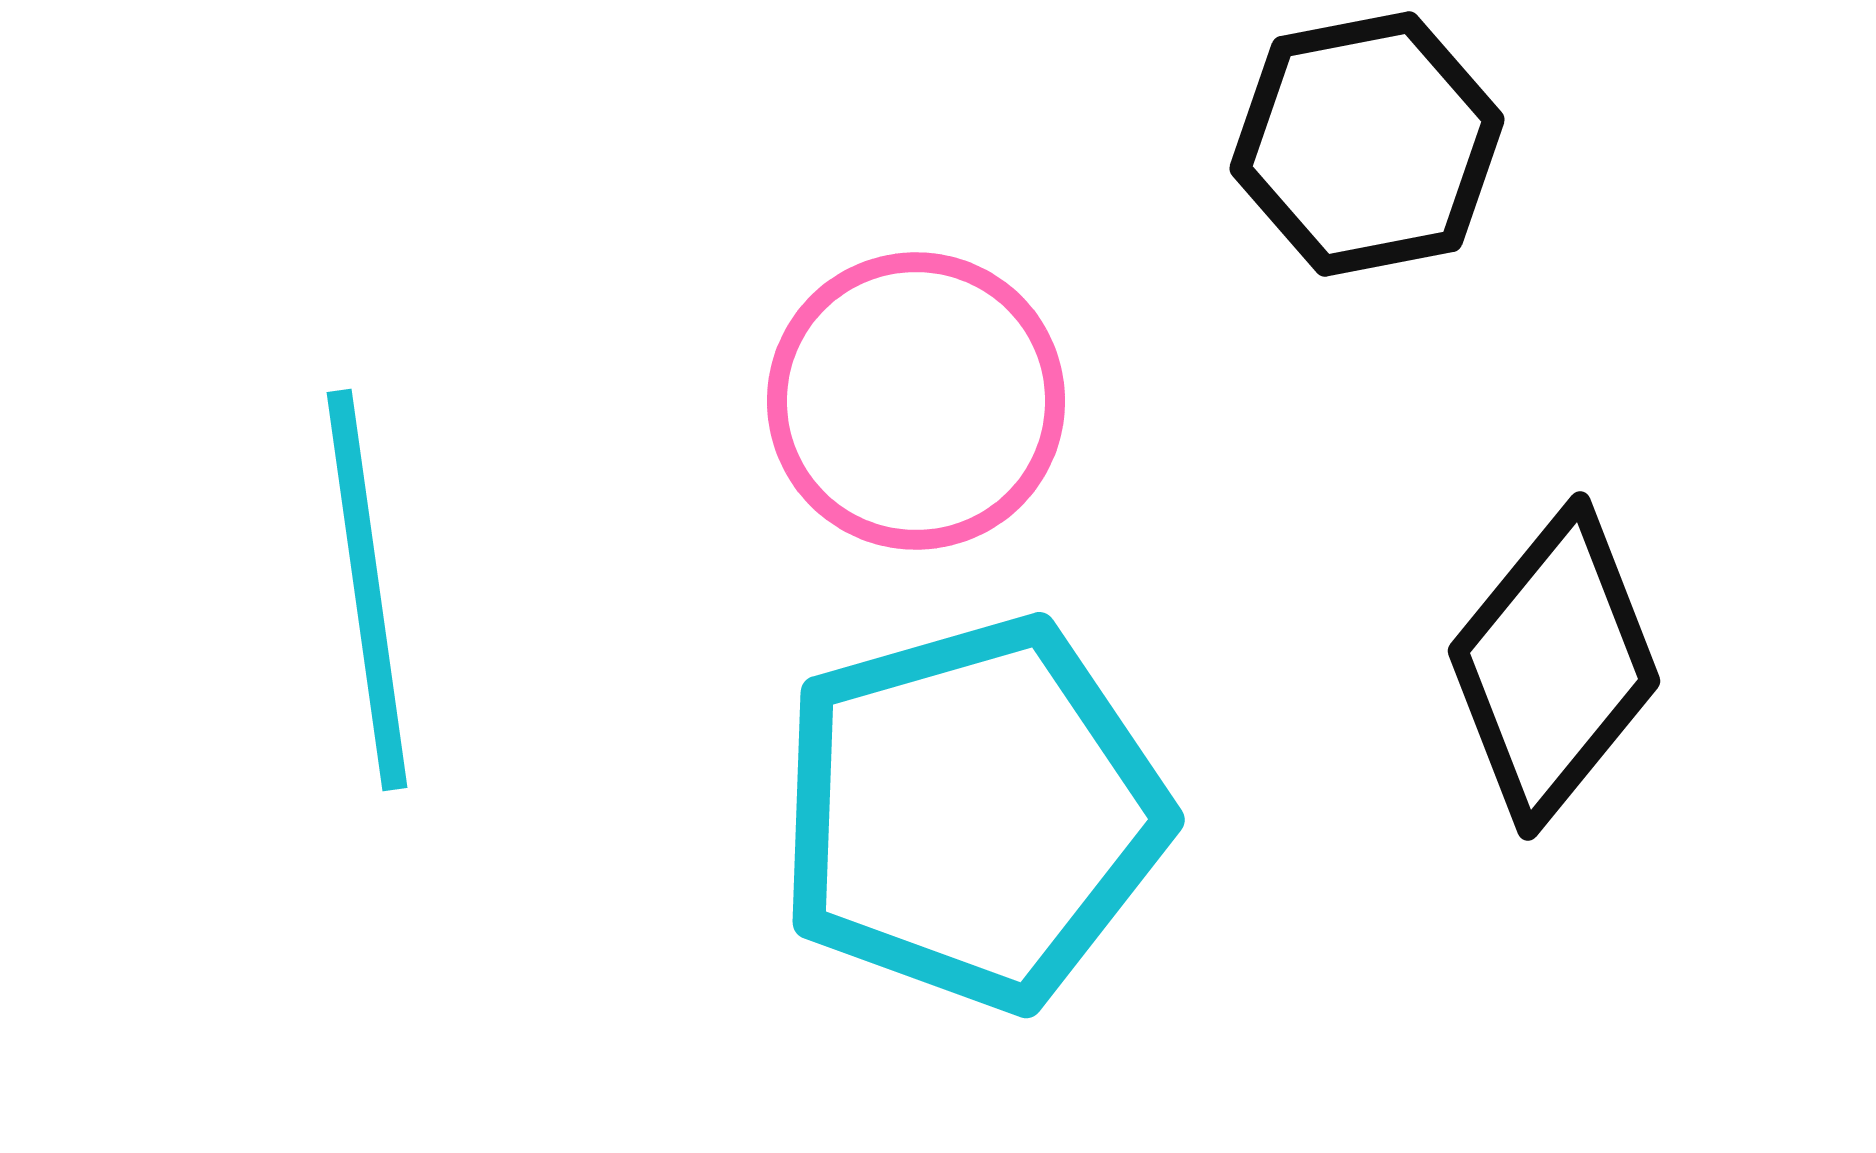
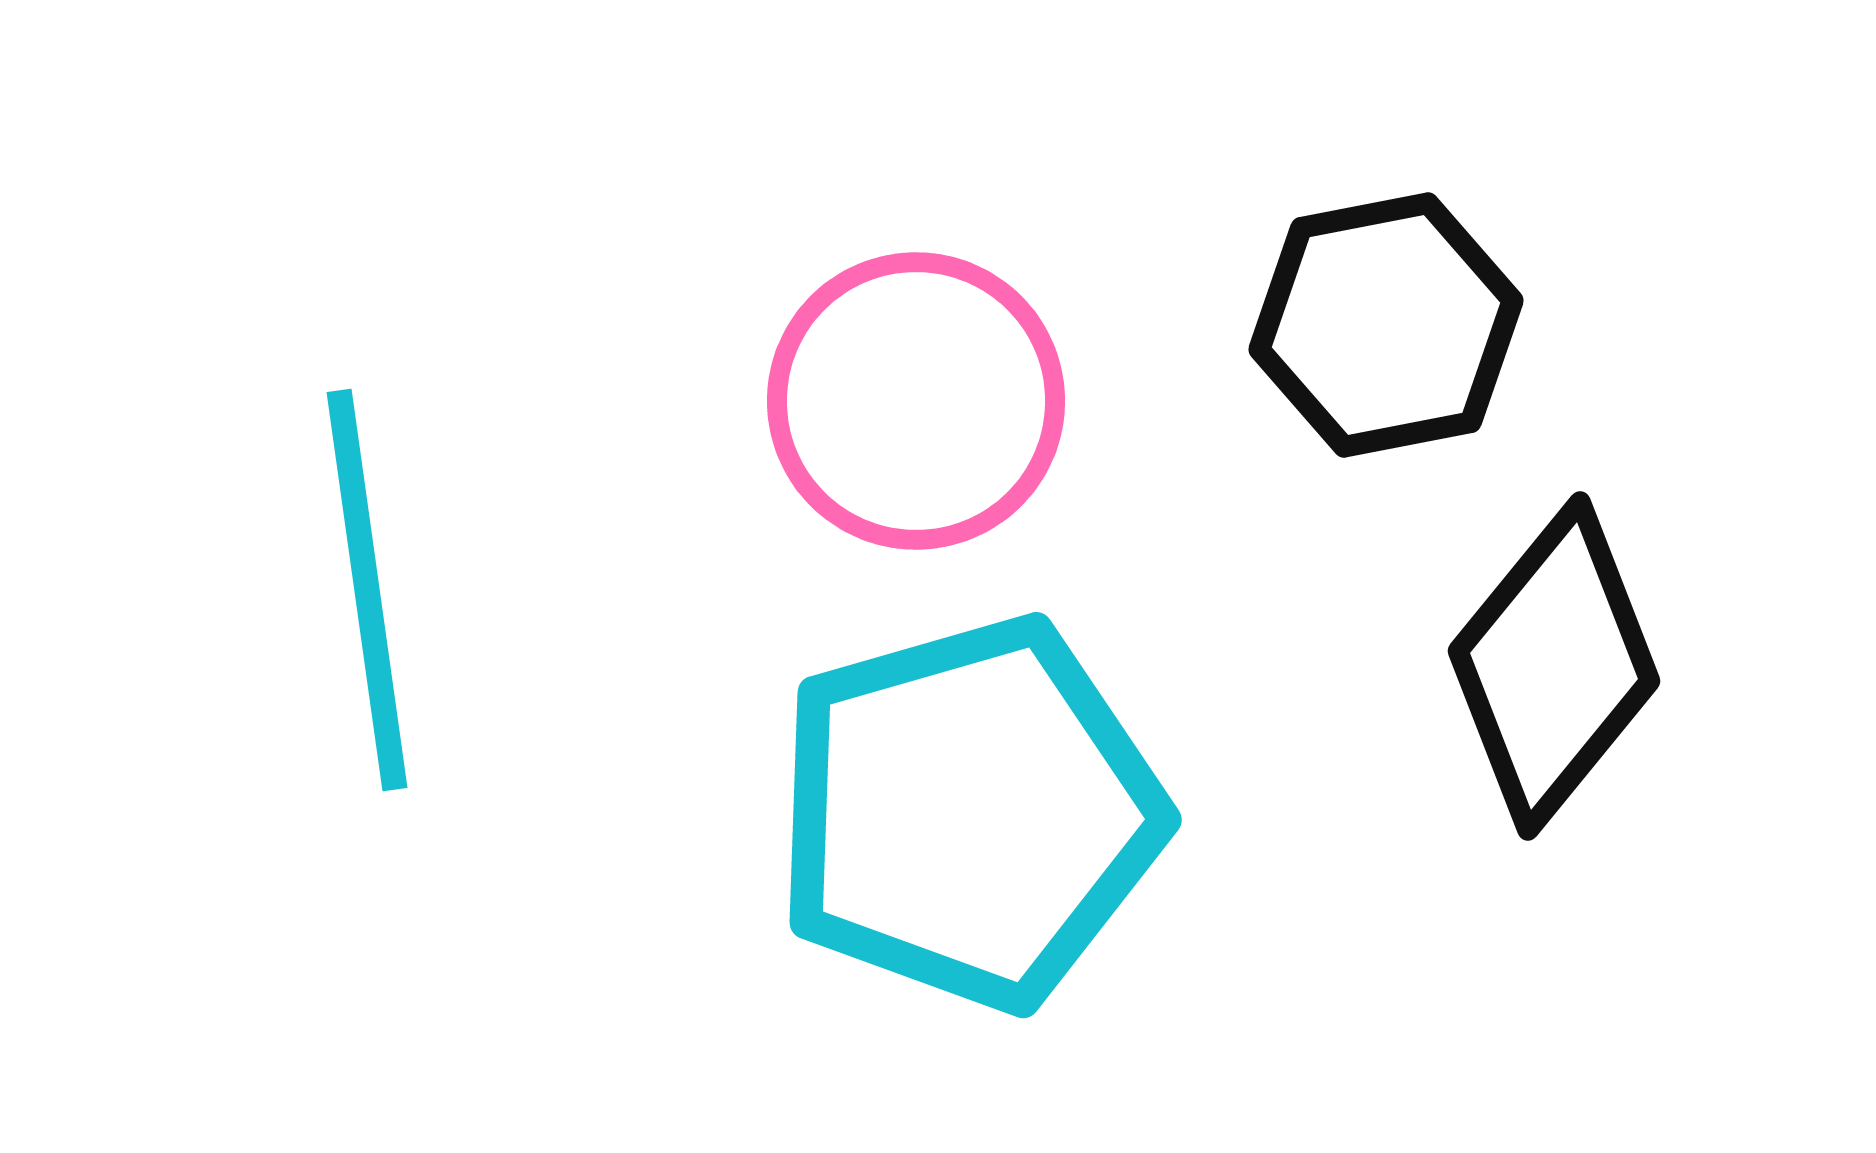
black hexagon: moved 19 px right, 181 px down
cyan pentagon: moved 3 px left
